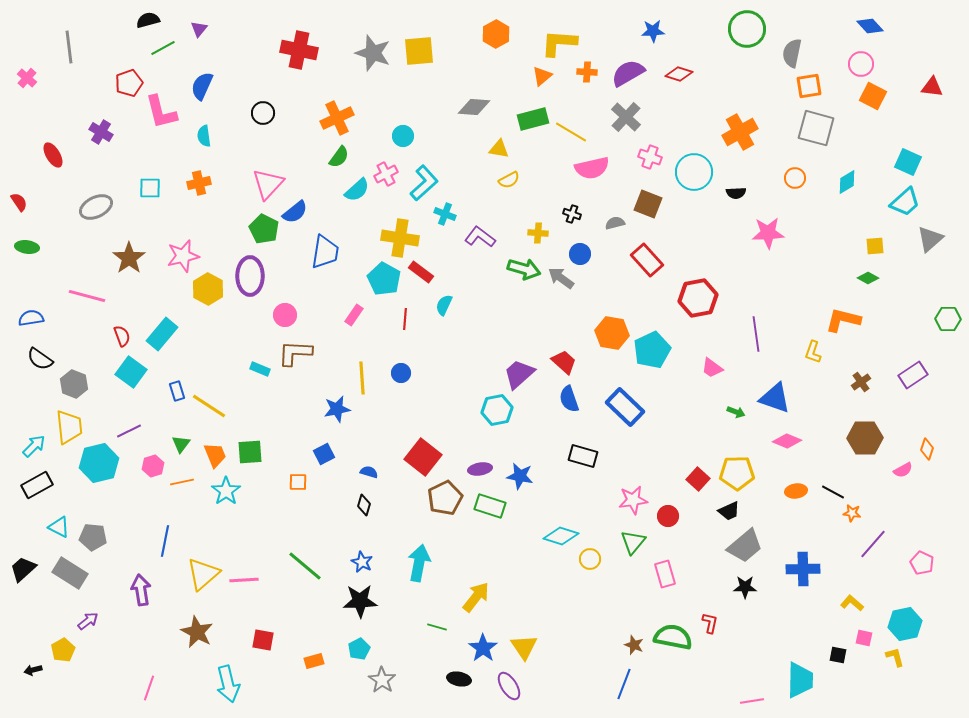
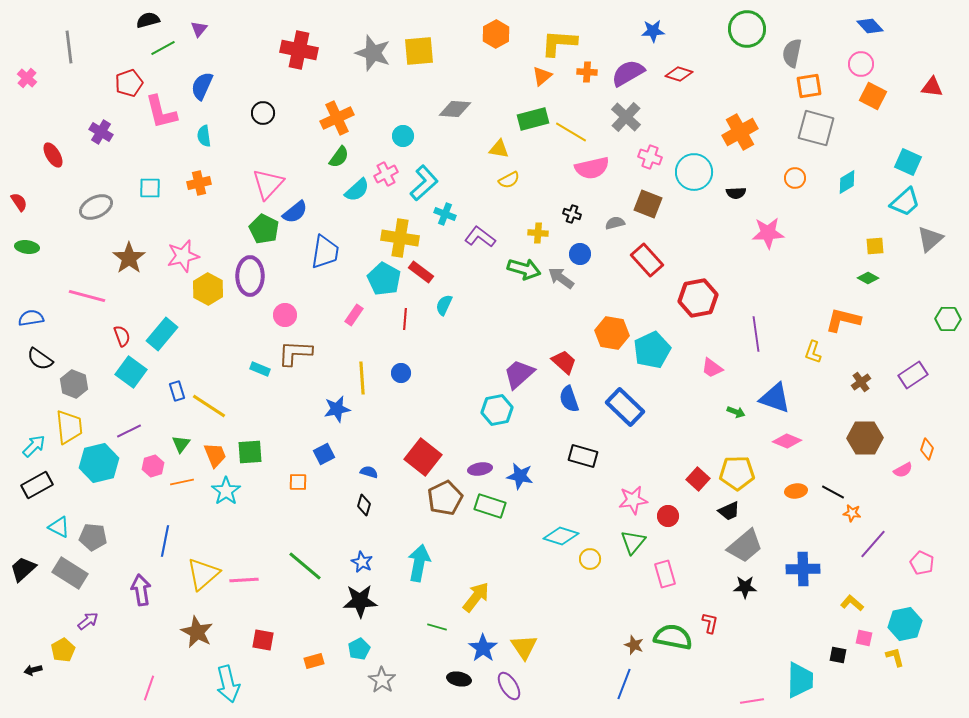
gray diamond at (474, 107): moved 19 px left, 2 px down
